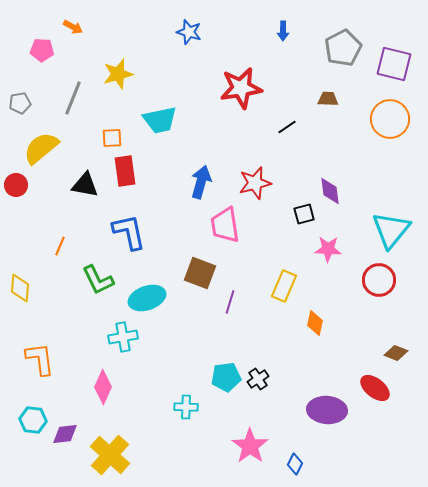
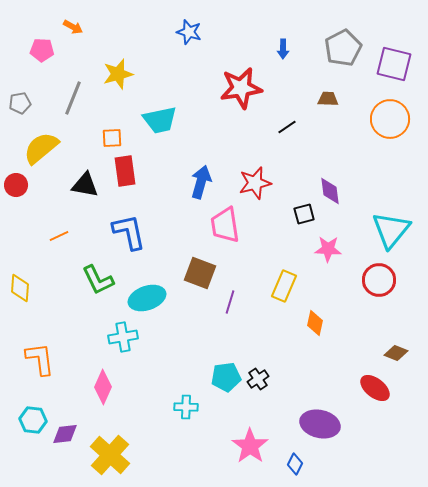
blue arrow at (283, 31): moved 18 px down
orange line at (60, 246): moved 1 px left, 10 px up; rotated 42 degrees clockwise
purple ellipse at (327, 410): moved 7 px left, 14 px down; rotated 9 degrees clockwise
